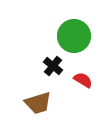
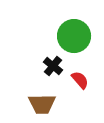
red semicircle: moved 3 px left; rotated 18 degrees clockwise
brown trapezoid: moved 4 px right, 1 px down; rotated 16 degrees clockwise
